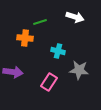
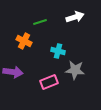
white arrow: rotated 36 degrees counterclockwise
orange cross: moved 1 px left, 3 px down; rotated 21 degrees clockwise
gray star: moved 4 px left
pink rectangle: rotated 36 degrees clockwise
